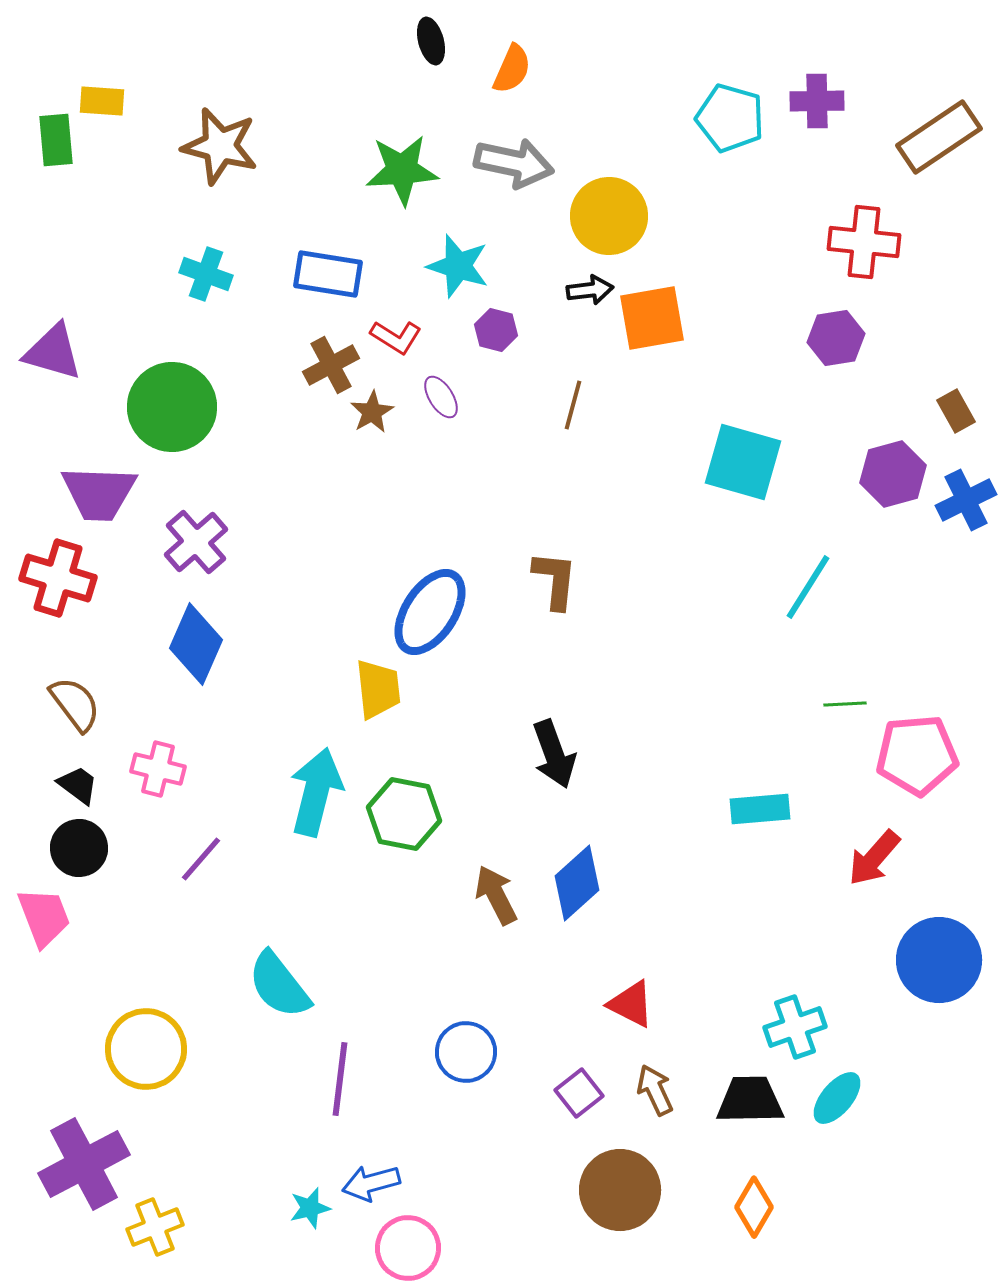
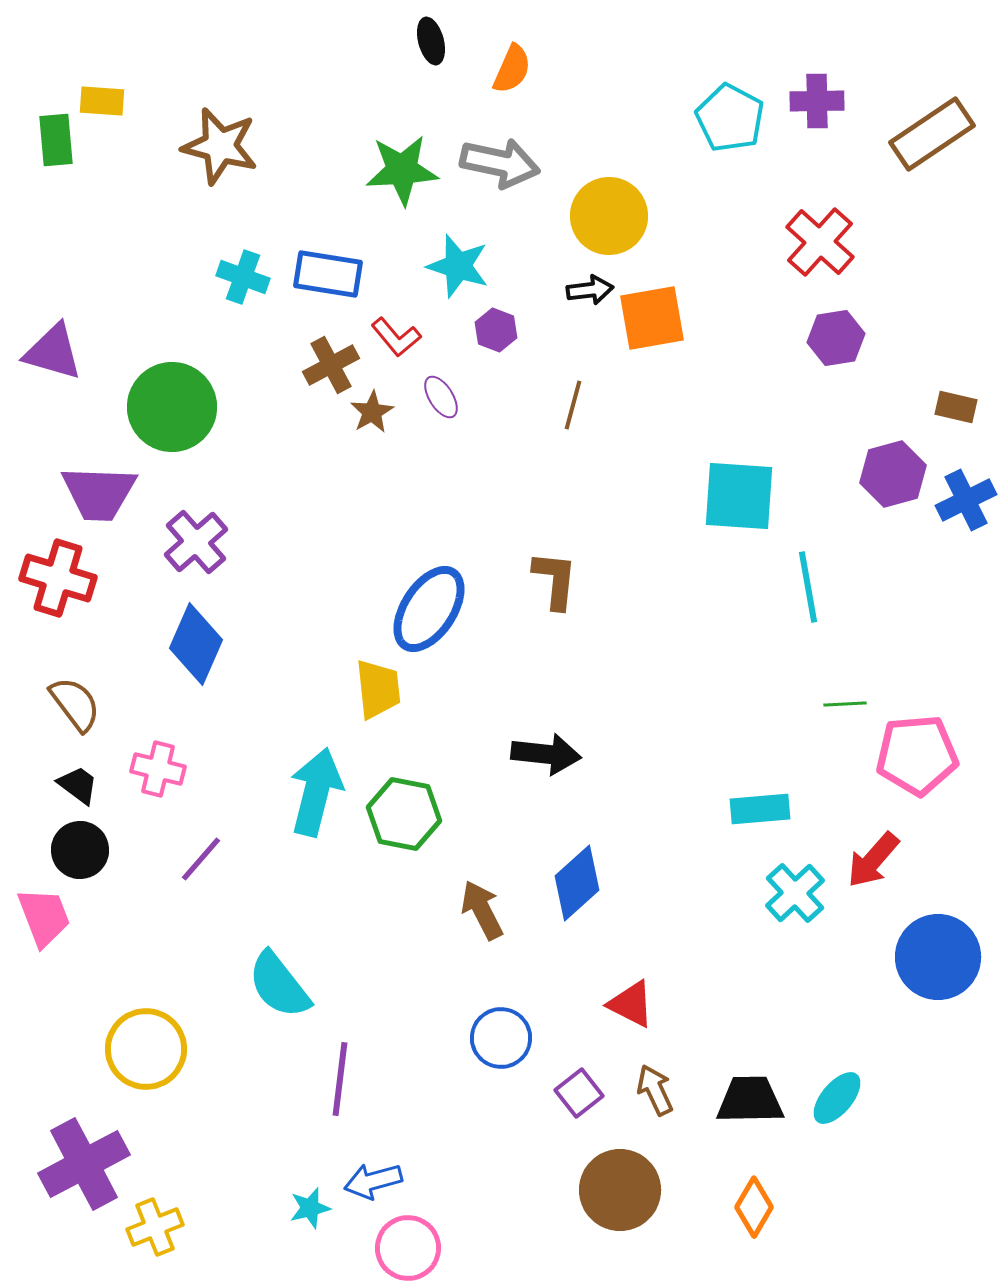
cyan pentagon at (730, 118): rotated 12 degrees clockwise
brown rectangle at (939, 137): moved 7 px left, 3 px up
gray arrow at (514, 163): moved 14 px left
red cross at (864, 242): moved 44 px left; rotated 36 degrees clockwise
cyan cross at (206, 274): moved 37 px right, 3 px down
purple hexagon at (496, 330): rotated 6 degrees clockwise
red L-shape at (396, 337): rotated 18 degrees clockwise
brown rectangle at (956, 411): moved 4 px up; rotated 48 degrees counterclockwise
cyan square at (743, 462): moved 4 px left, 34 px down; rotated 12 degrees counterclockwise
cyan line at (808, 587): rotated 42 degrees counterclockwise
blue ellipse at (430, 612): moved 1 px left, 3 px up
black arrow at (554, 754): moved 8 px left; rotated 64 degrees counterclockwise
black circle at (79, 848): moved 1 px right, 2 px down
red arrow at (874, 858): moved 1 px left, 2 px down
brown arrow at (496, 895): moved 14 px left, 15 px down
blue circle at (939, 960): moved 1 px left, 3 px up
cyan cross at (795, 1027): moved 134 px up; rotated 24 degrees counterclockwise
blue circle at (466, 1052): moved 35 px right, 14 px up
blue arrow at (371, 1183): moved 2 px right, 2 px up
